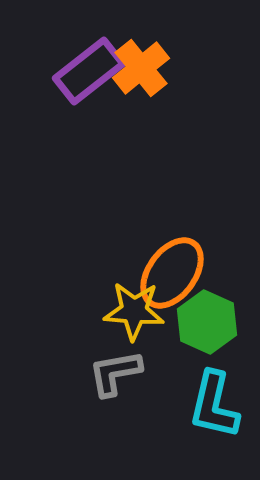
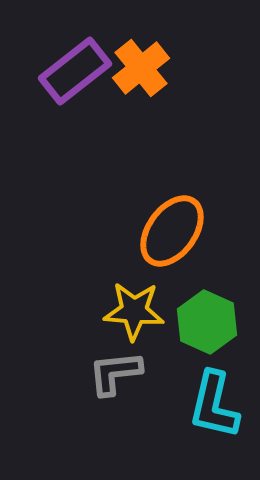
purple rectangle: moved 14 px left
orange ellipse: moved 42 px up
gray L-shape: rotated 4 degrees clockwise
